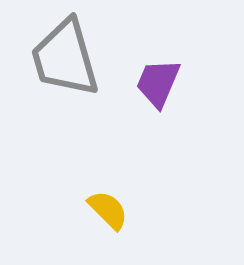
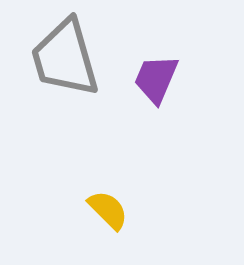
purple trapezoid: moved 2 px left, 4 px up
